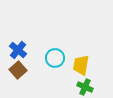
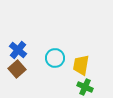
brown square: moved 1 px left, 1 px up
